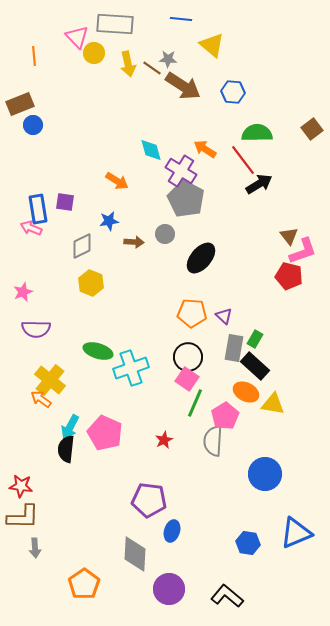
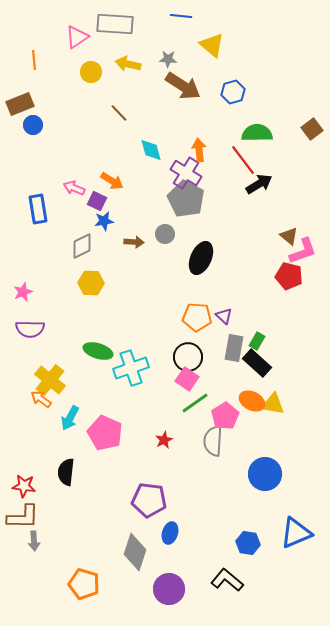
blue line at (181, 19): moved 3 px up
pink triangle at (77, 37): rotated 40 degrees clockwise
yellow circle at (94, 53): moved 3 px left, 19 px down
orange line at (34, 56): moved 4 px down
yellow arrow at (128, 64): rotated 115 degrees clockwise
brown line at (152, 68): moved 33 px left, 45 px down; rotated 12 degrees clockwise
blue hexagon at (233, 92): rotated 20 degrees counterclockwise
orange arrow at (205, 149): moved 6 px left, 1 px down; rotated 50 degrees clockwise
purple cross at (181, 171): moved 5 px right, 2 px down
orange arrow at (117, 181): moved 5 px left
purple square at (65, 202): moved 32 px right, 1 px up; rotated 18 degrees clockwise
blue star at (109, 221): moved 5 px left
pink arrow at (31, 228): moved 43 px right, 40 px up
brown triangle at (289, 236): rotated 12 degrees counterclockwise
black ellipse at (201, 258): rotated 16 degrees counterclockwise
yellow hexagon at (91, 283): rotated 20 degrees counterclockwise
orange pentagon at (192, 313): moved 5 px right, 4 px down
purple semicircle at (36, 329): moved 6 px left
green rectangle at (255, 339): moved 2 px right, 2 px down
black rectangle at (255, 366): moved 2 px right, 3 px up
orange ellipse at (246, 392): moved 6 px right, 9 px down
green line at (195, 403): rotated 32 degrees clockwise
cyan arrow at (70, 427): moved 9 px up
black semicircle at (66, 449): moved 23 px down
red star at (21, 486): moved 3 px right
blue ellipse at (172, 531): moved 2 px left, 2 px down
gray arrow at (35, 548): moved 1 px left, 7 px up
gray diamond at (135, 554): moved 2 px up; rotated 15 degrees clockwise
orange pentagon at (84, 584): rotated 20 degrees counterclockwise
black L-shape at (227, 596): moved 16 px up
